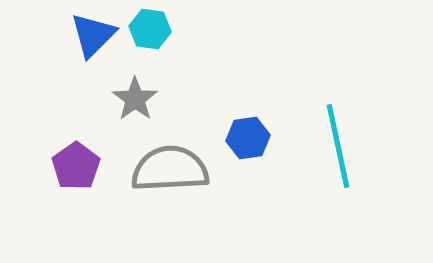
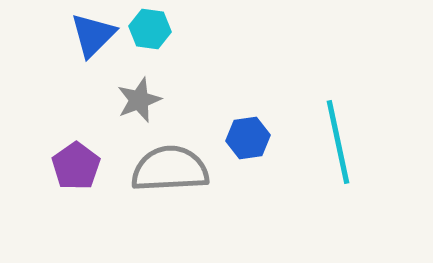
gray star: moved 4 px right, 1 px down; rotated 15 degrees clockwise
cyan line: moved 4 px up
